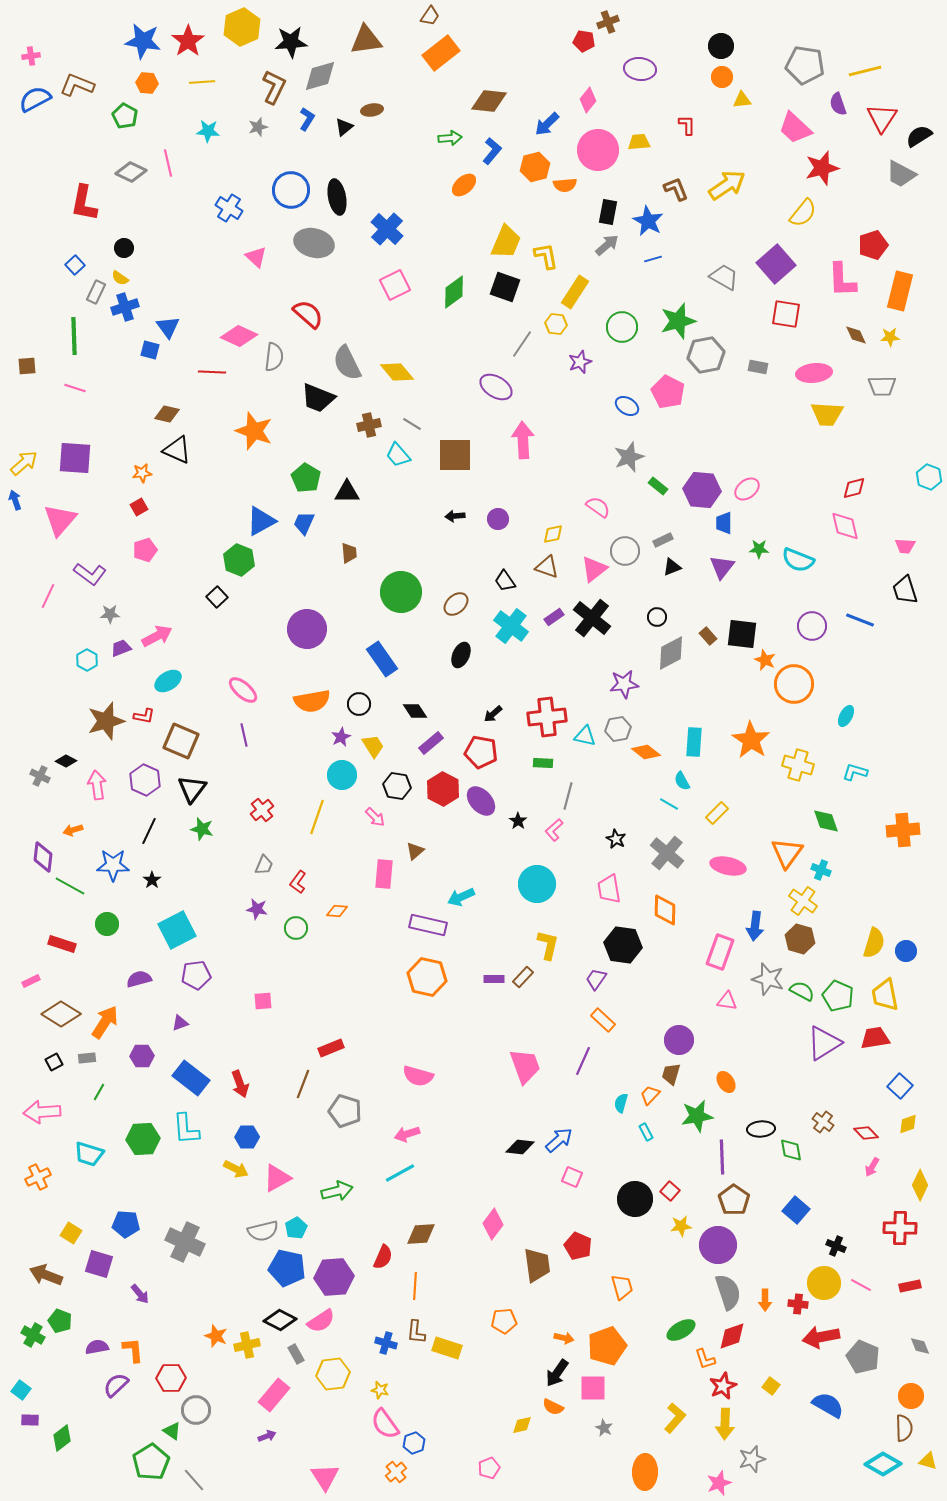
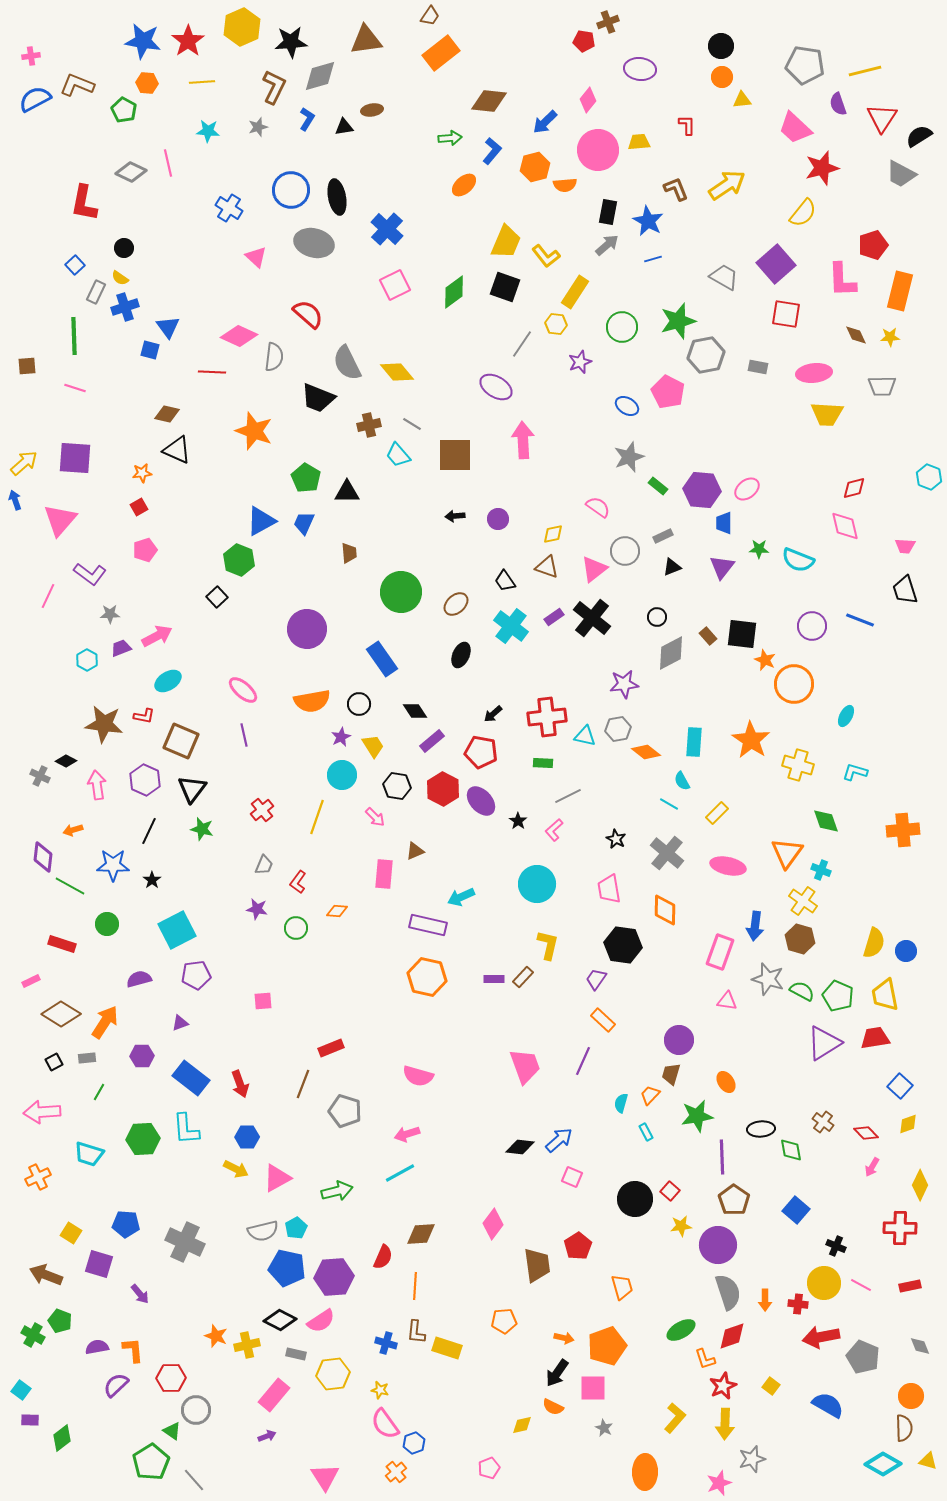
green pentagon at (125, 116): moved 1 px left, 6 px up
blue arrow at (547, 124): moved 2 px left, 2 px up
black triangle at (344, 127): rotated 30 degrees clockwise
yellow L-shape at (546, 256): rotated 152 degrees clockwise
gray rectangle at (663, 540): moved 4 px up
brown star at (106, 721): moved 2 px left, 3 px down; rotated 24 degrees clockwise
purple rectangle at (431, 743): moved 1 px right, 2 px up
gray line at (568, 796): rotated 48 degrees clockwise
brown triangle at (415, 851): rotated 18 degrees clockwise
red pentagon at (578, 1246): rotated 16 degrees clockwise
gray rectangle at (296, 1354): rotated 48 degrees counterclockwise
